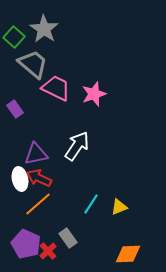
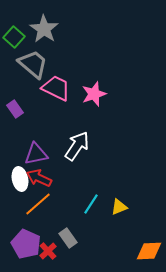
orange diamond: moved 21 px right, 3 px up
